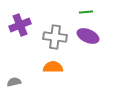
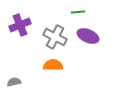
green line: moved 8 px left
gray cross: rotated 20 degrees clockwise
orange semicircle: moved 2 px up
